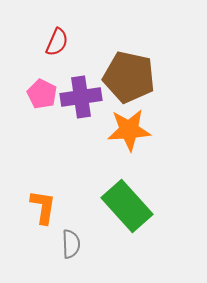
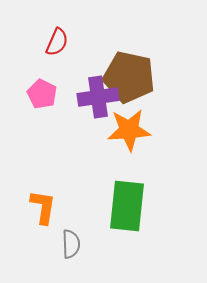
purple cross: moved 17 px right
green rectangle: rotated 48 degrees clockwise
